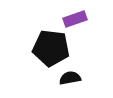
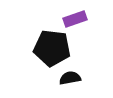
black pentagon: moved 1 px right
